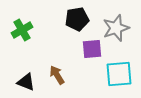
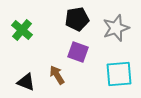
green cross: rotated 20 degrees counterclockwise
purple square: moved 14 px left, 3 px down; rotated 25 degrees clockwise
